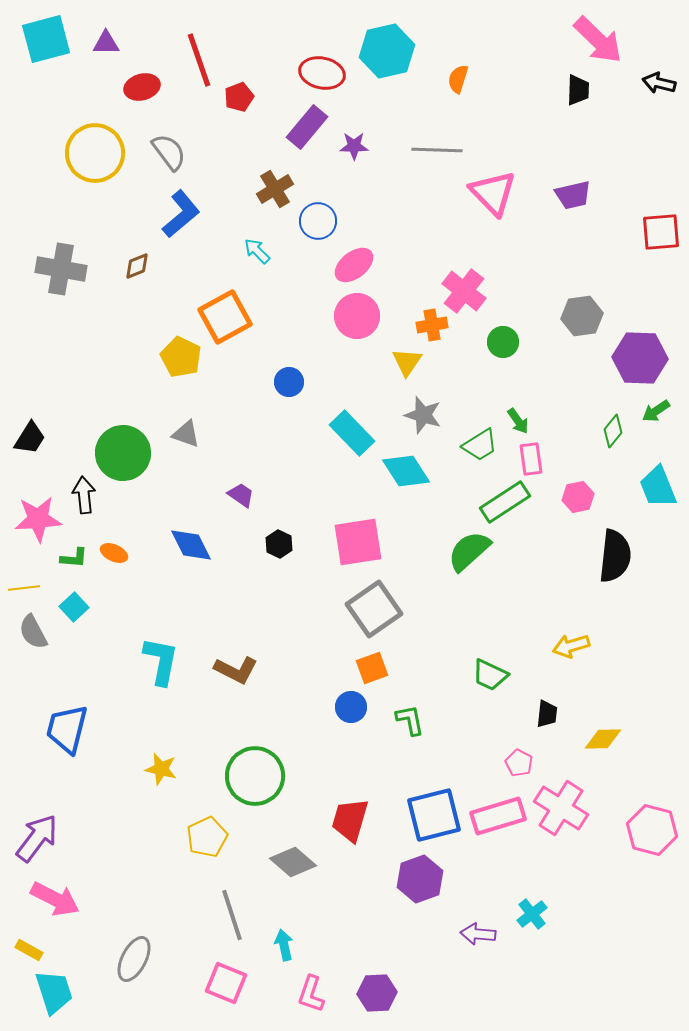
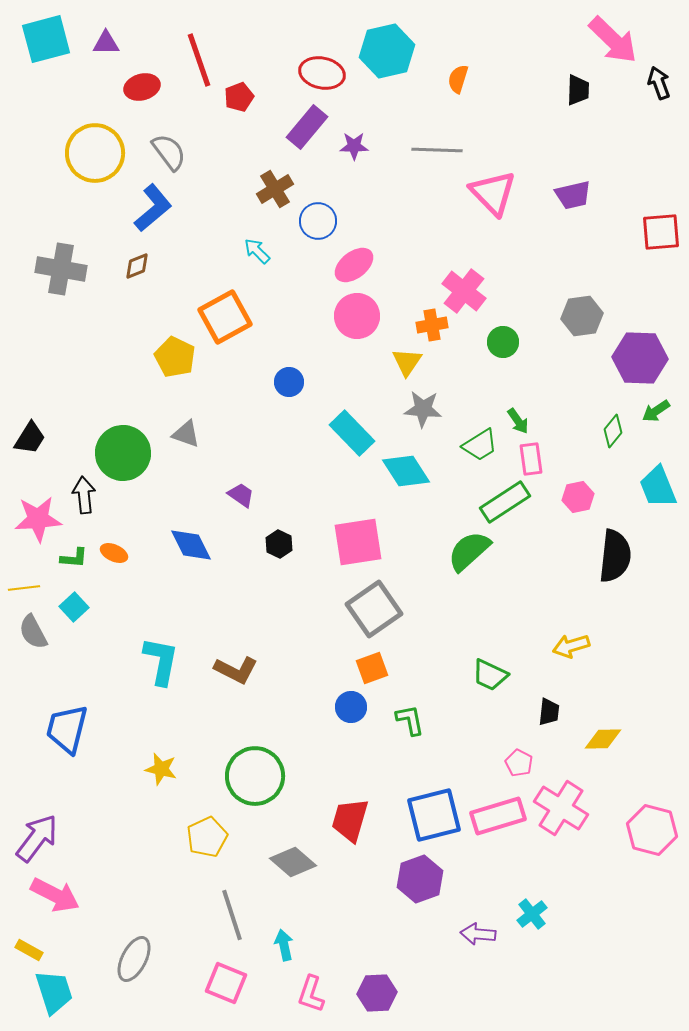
pink arrow at (598, 40): moved 15 px right
black arrow at (659, 83): rotated 56 degrees clockwise
blue L-shape at (181, 214): moved 28 px left, 6 px up
yellow pentagon at (181, 357): moved 6 px left
gray star at (423, 415): moved 6 px up; rotated 12 degrees counterclockwise
black trapezoid at (547, 714): moved 2 px right, 2 px up
pink arrow at (55, 899): moved 4 px up
